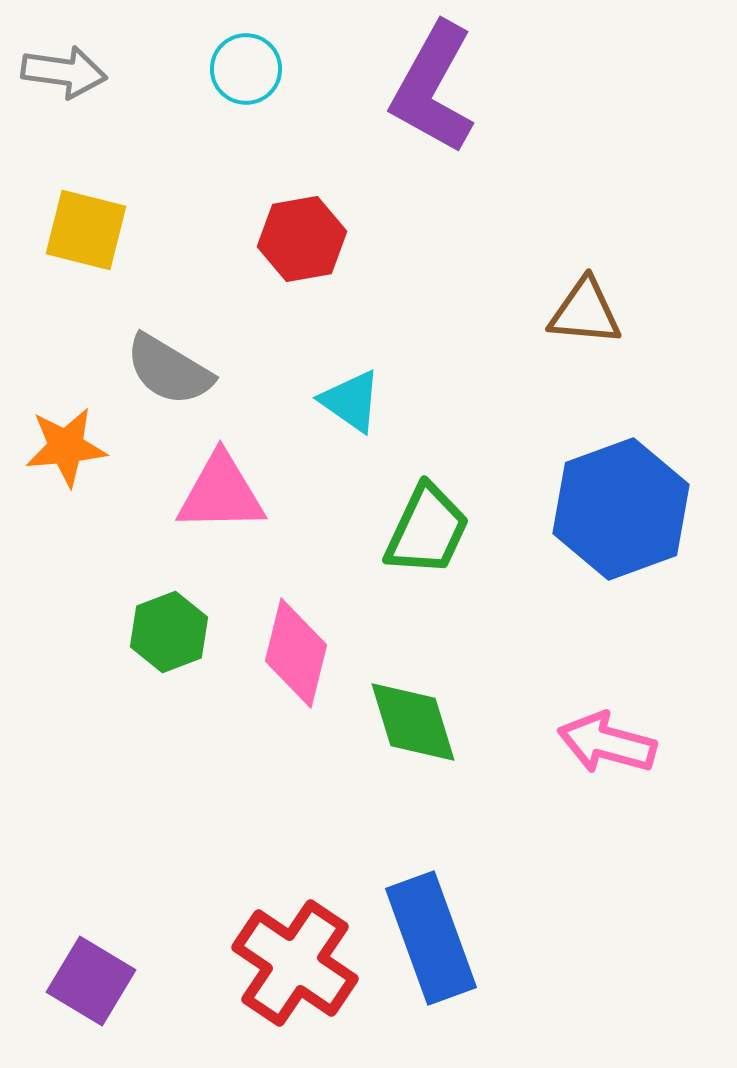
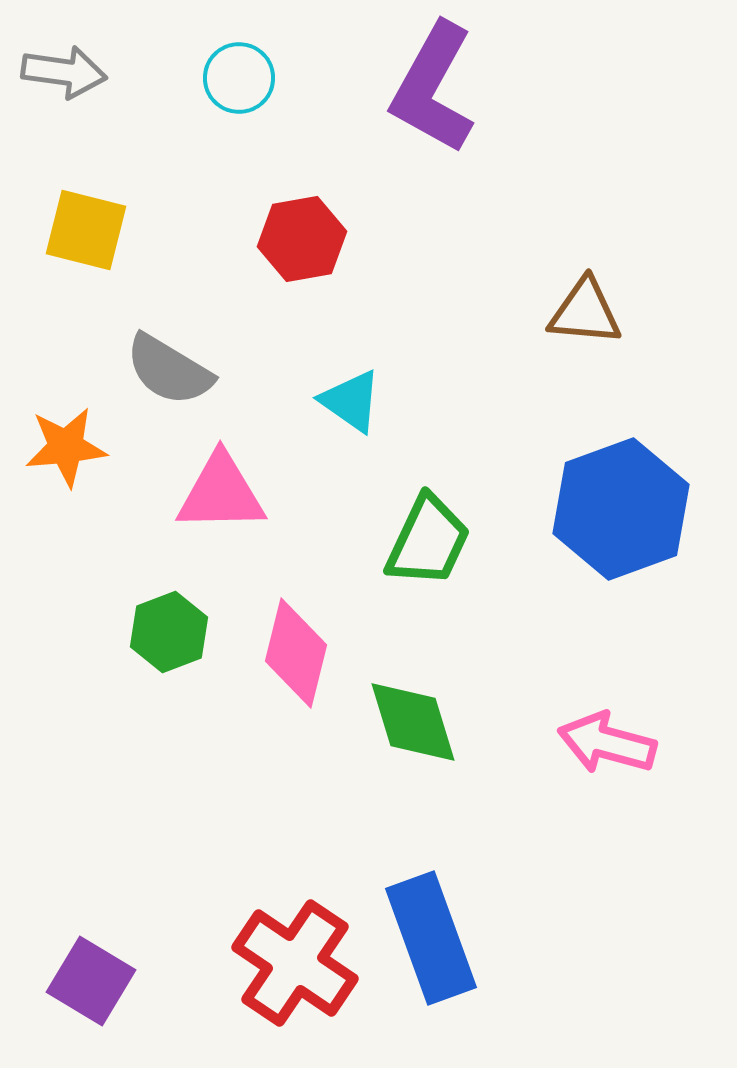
cyan circle: moved 7 px left, 9 px down
green trapezoid: moved 1 px right, 11 px down
